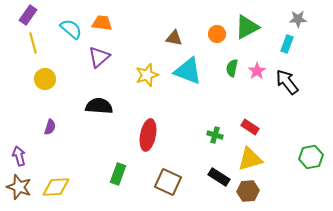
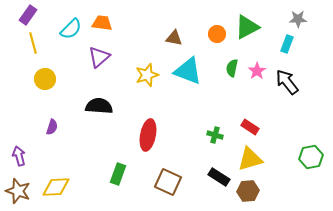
cyan semicircle: rotated 95 degrees clockwise
purple semicircle: moved 2 px right
brown star: moved 1 px left, 4 px down
